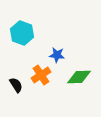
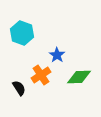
blue star: rotated 28 degrees clockwise
black semicircle: moved 3 px right, 3 px down
